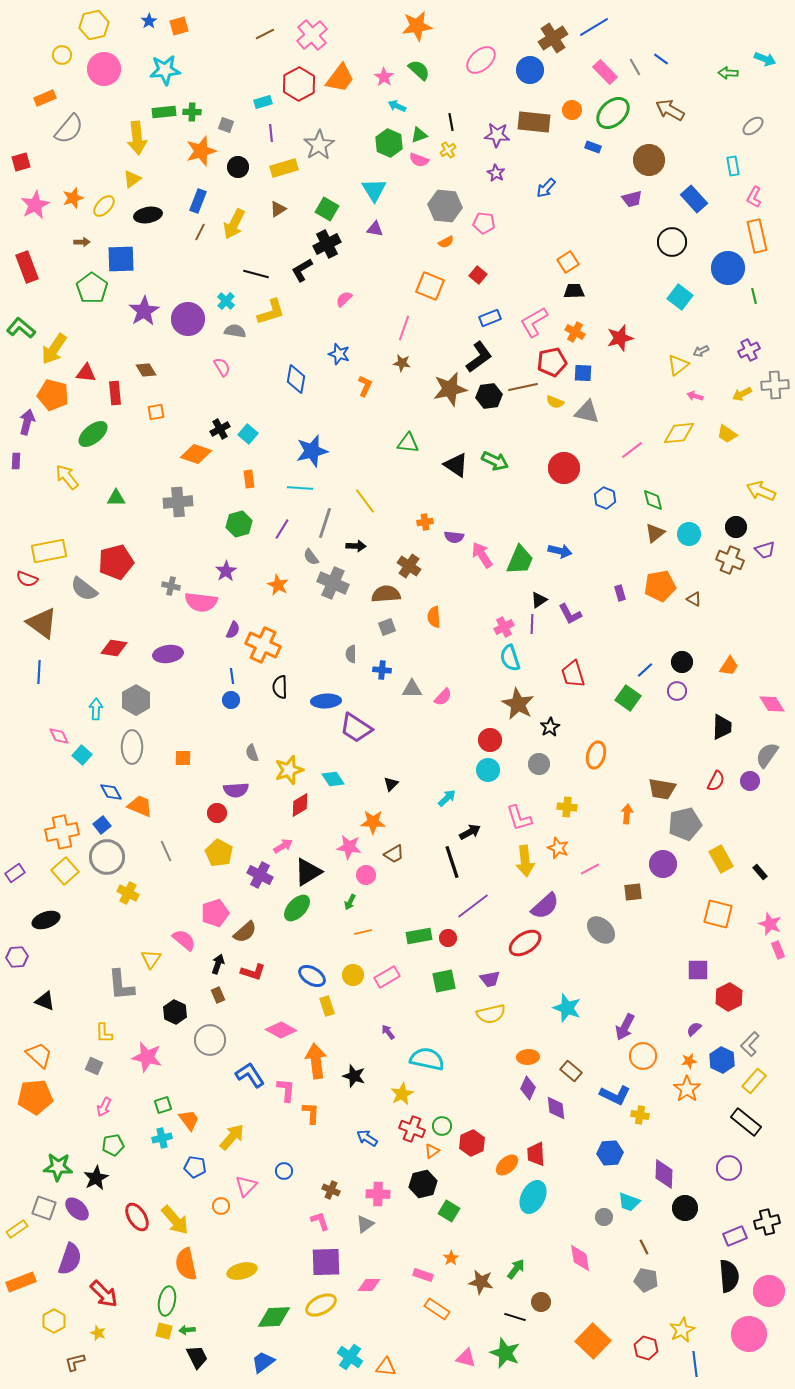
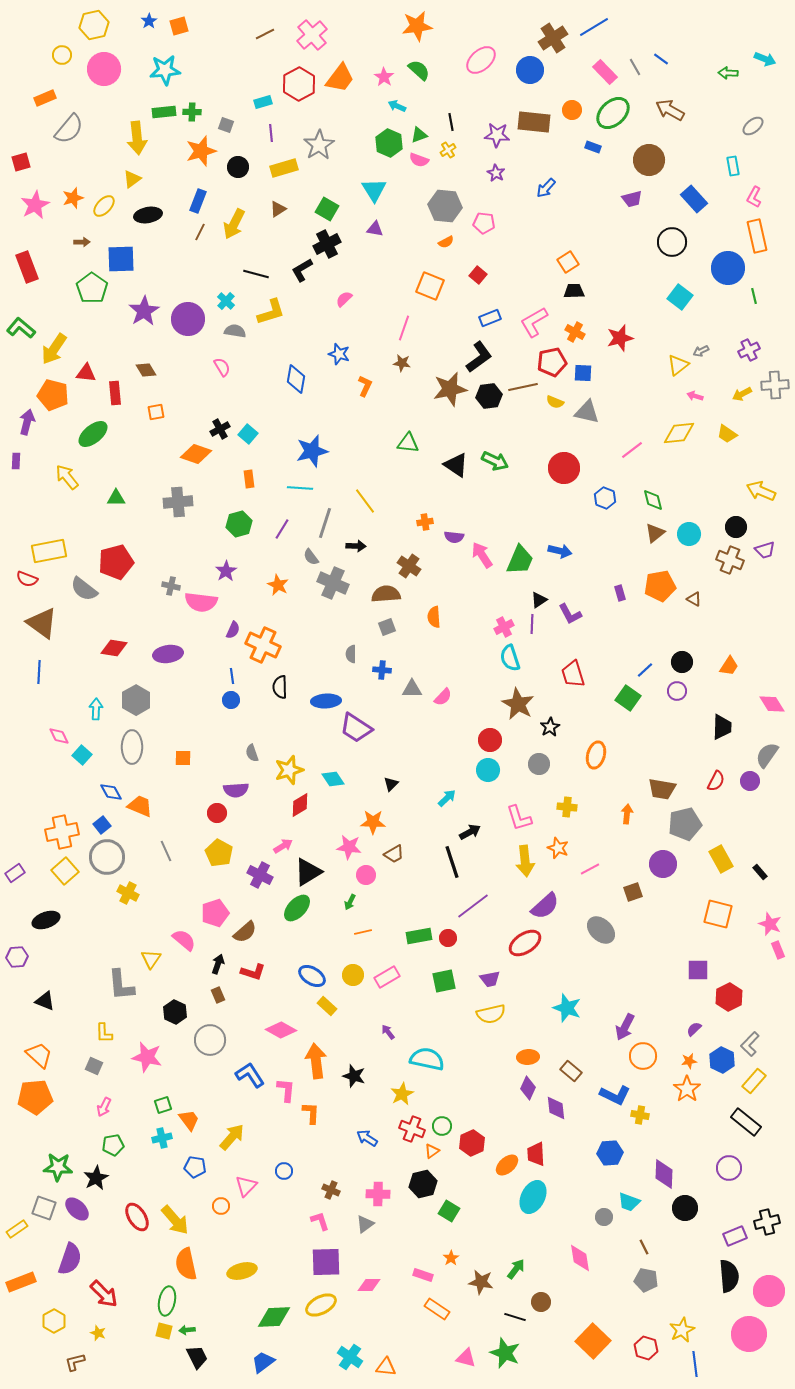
brown square at (633, 892): rotated 12 degrees counterclockwise
yellow rectangle at (327, 1006): rotated 30 degrees counterclockwise
